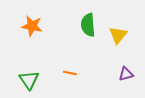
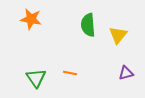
orange star: moved 1 px left, 7 px up
purple triangle: moved 1 px up
green triangle: moved 7 px right, 2 px up
